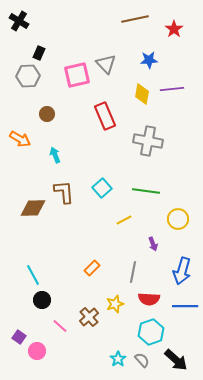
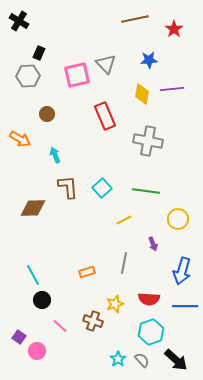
brown L-shape: moved 4 px right, 5 px up
orange rectangle: moved 5 px left, 4 px down; rotated 28 degrees clockwise
gray line: moved 9 px left, 9 px up
brown cross: moved 4 px right, 4 px down; rotated 30 degrees counterclockwise
